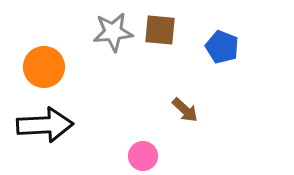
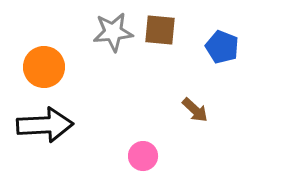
brown arrow: moved 10 px right
